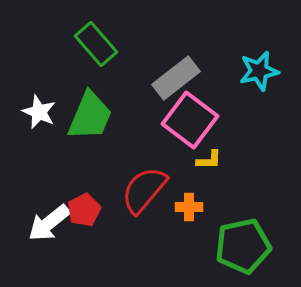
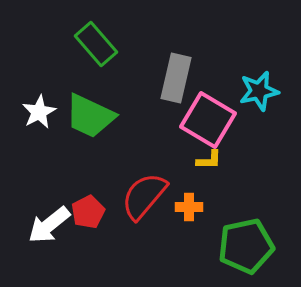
cyan star: moved 20 px down
gray rectangle: rotated 39 degrees counterclockwise
white star: rotated 20 degrees clockwise
green trapezoid: rotated 92 degrees clockwise
pink square: moved 18 px right; rotated 6 degrees counterclockwise
red semicircle: moved 6 px down
red pentagon: moved 4 px right, 2 px down
white arrow: moved 2 px down
green pentagon: moved 3 px right
